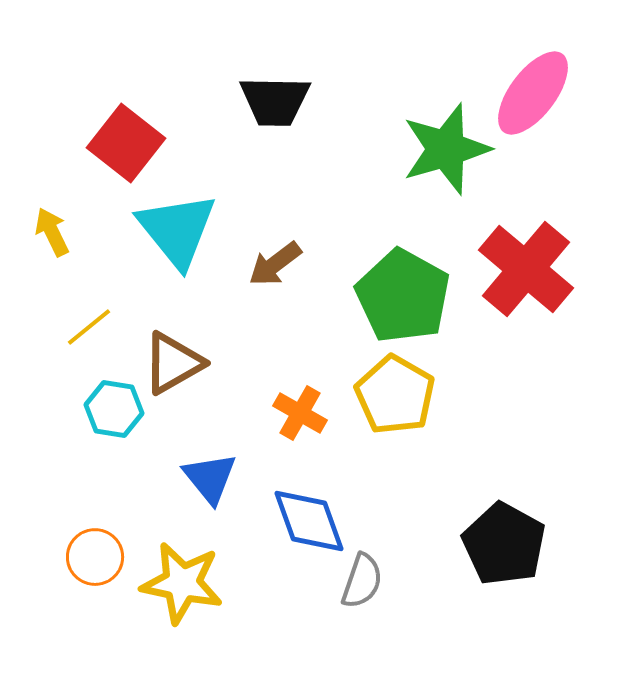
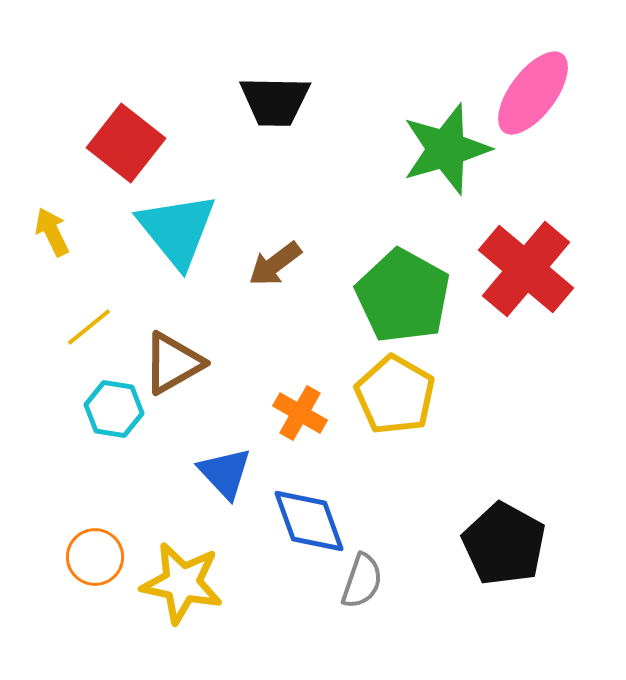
blue triangle: moved 15 px right, 5 px up; rotated 4 degrees counterclockwise
